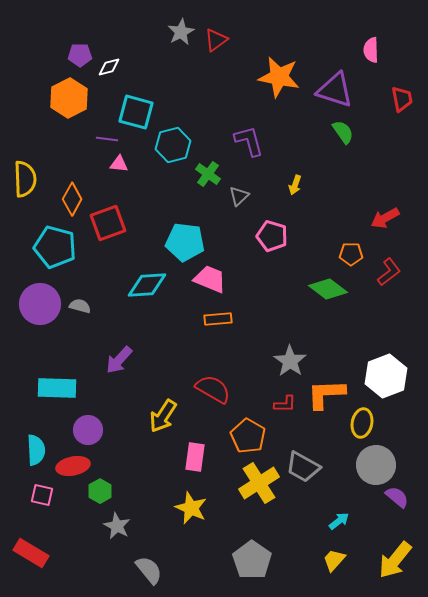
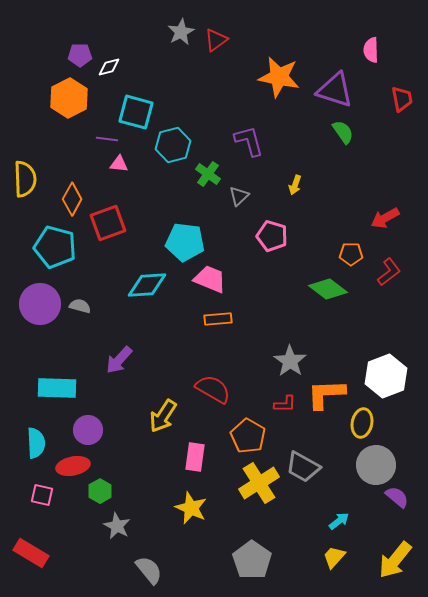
cyan semicircle at (36, 450): moved 7 px up
yellow trapezoid at (334, 560): moved 3 px up
